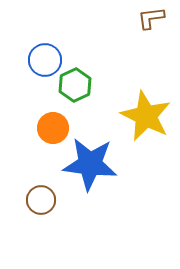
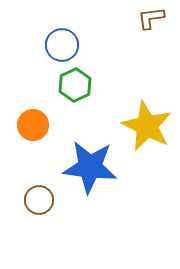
blue circle: moved 17 px right, 15 px up
yellow star: moved 1 px right, 10 px down
orange circle: moved 20 px left, 3 px up
blue star: moved 3 px down
brown circle: moved 2 px left
